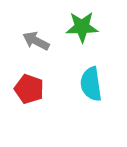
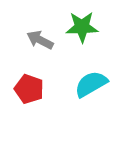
gray arrow: moved 4 px right, 1 px up
cyan semicircle: rotated 68 degrees clockwise
